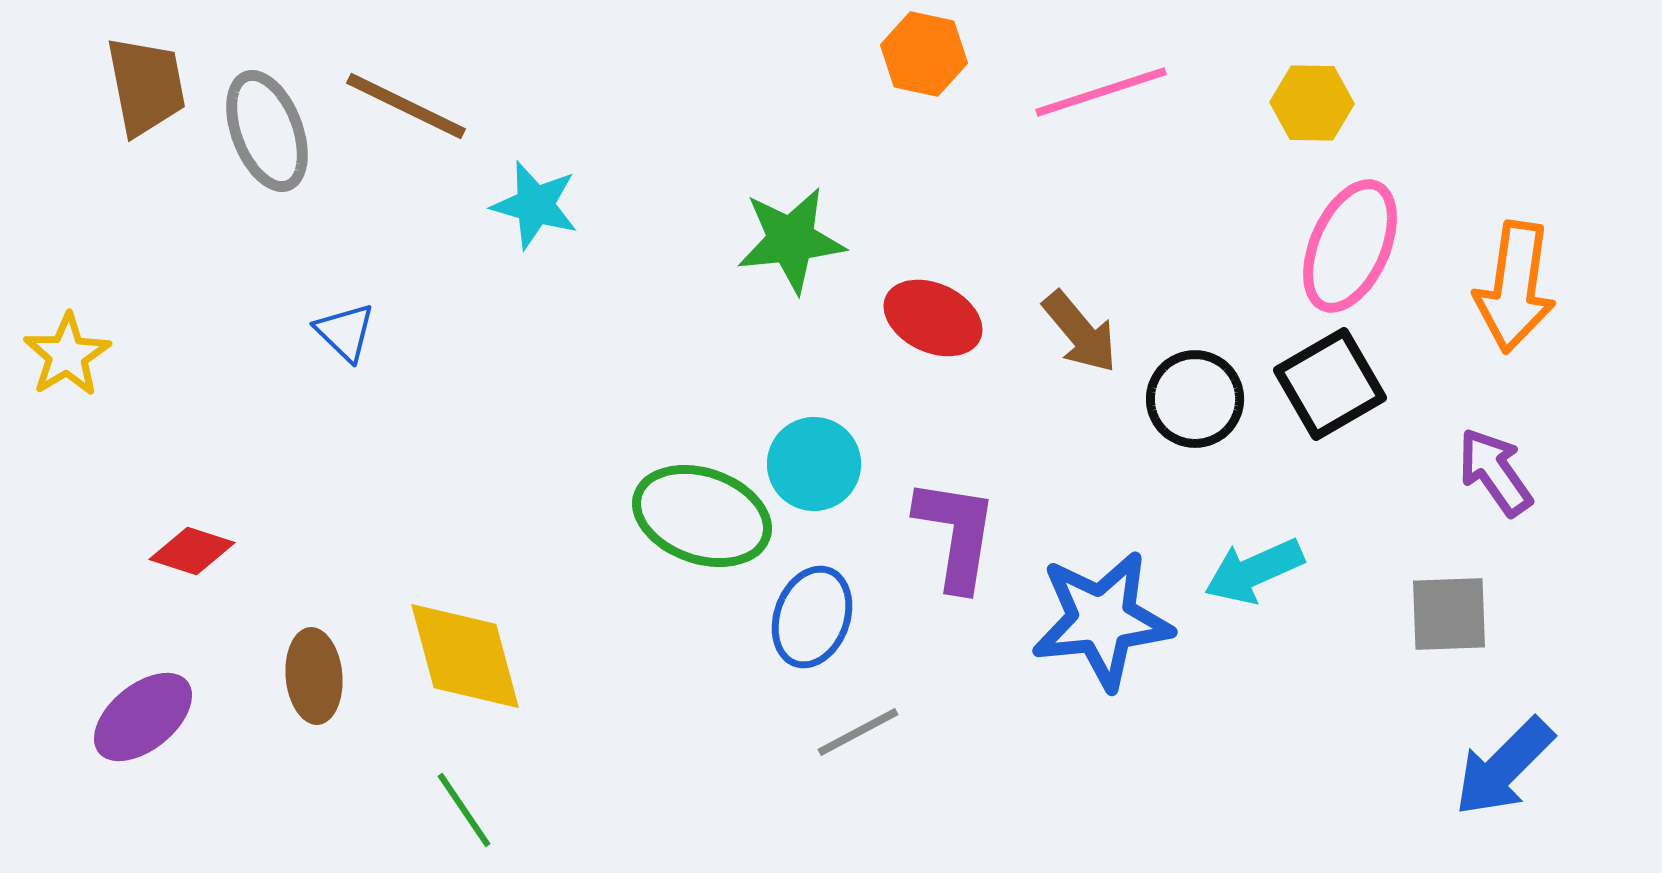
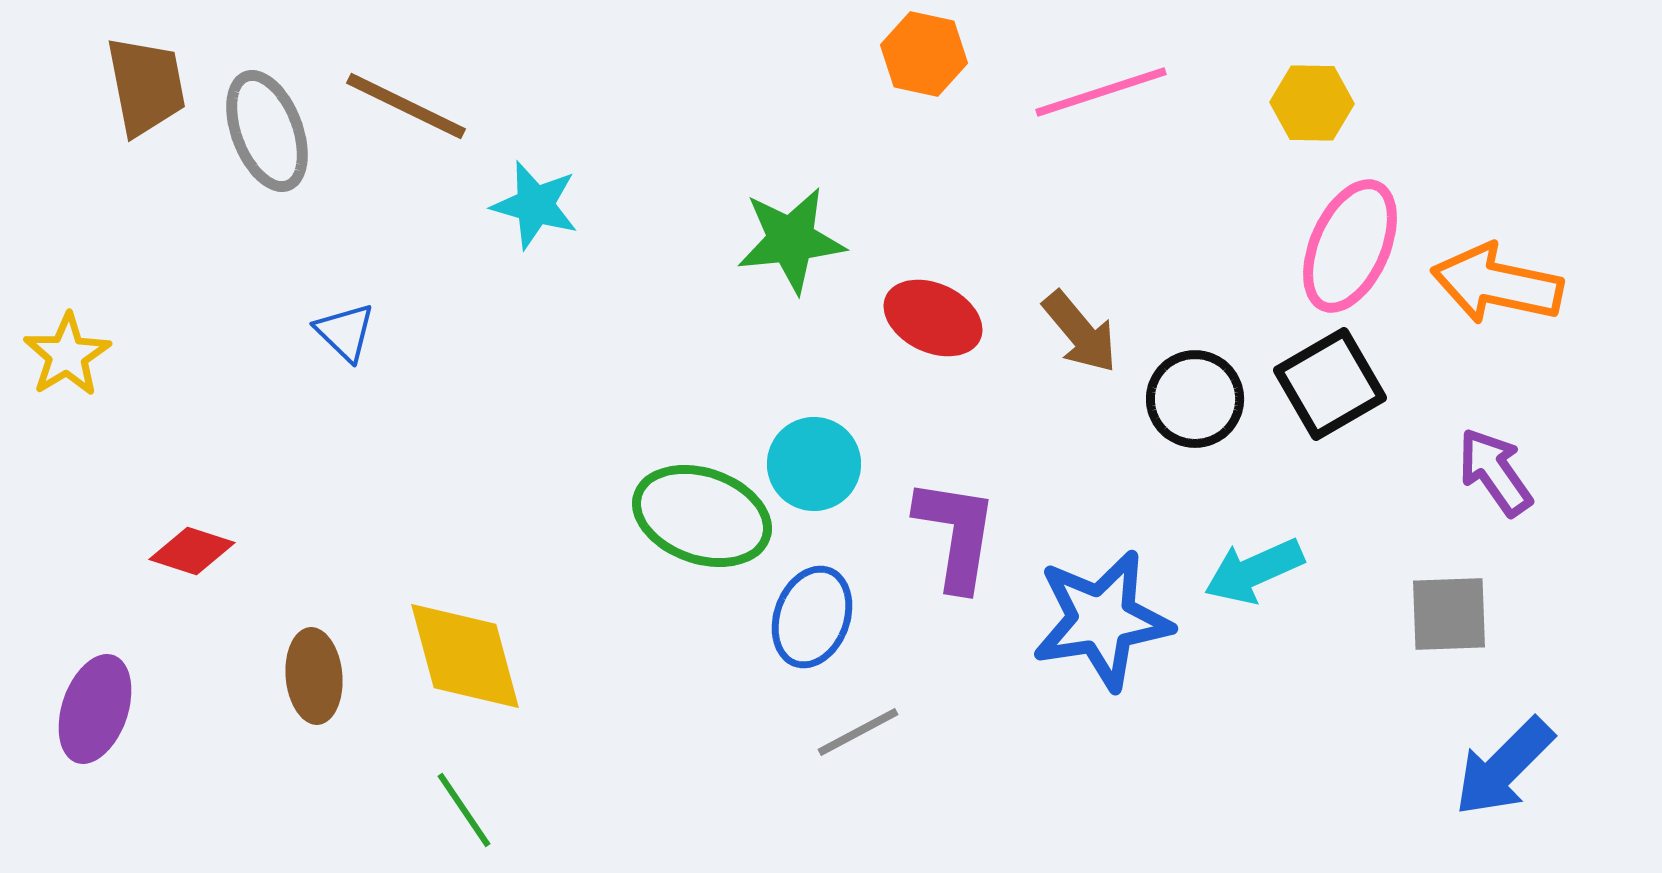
orange arrow: moved 18 px left, 3 px up; rotated 94 degrees clockwise
blue star: rotated 3 degrees counterclockwise
purple ellipse: moved 48 px left, 8 px up; rotated 32 degrees counterclockwise
